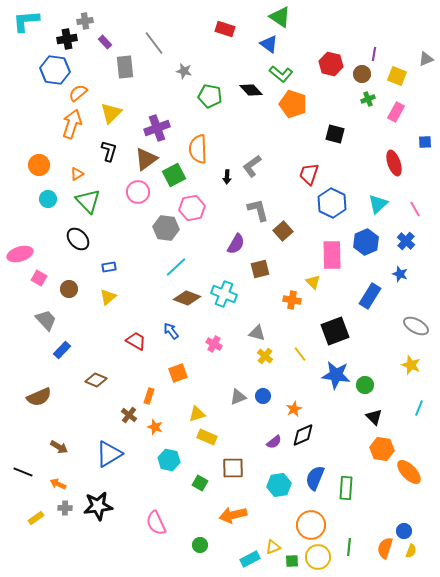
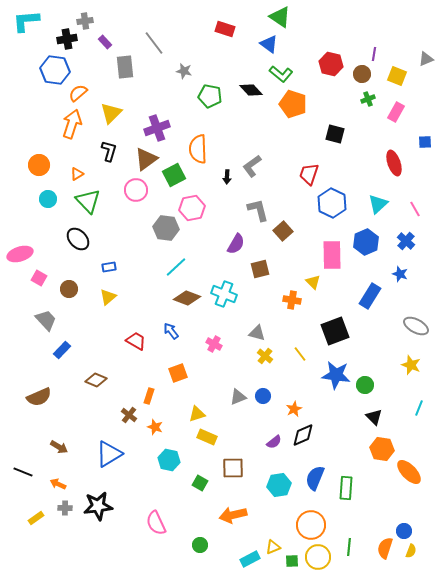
pink circle at (138, 192): moved 2 px left, 2 px up
